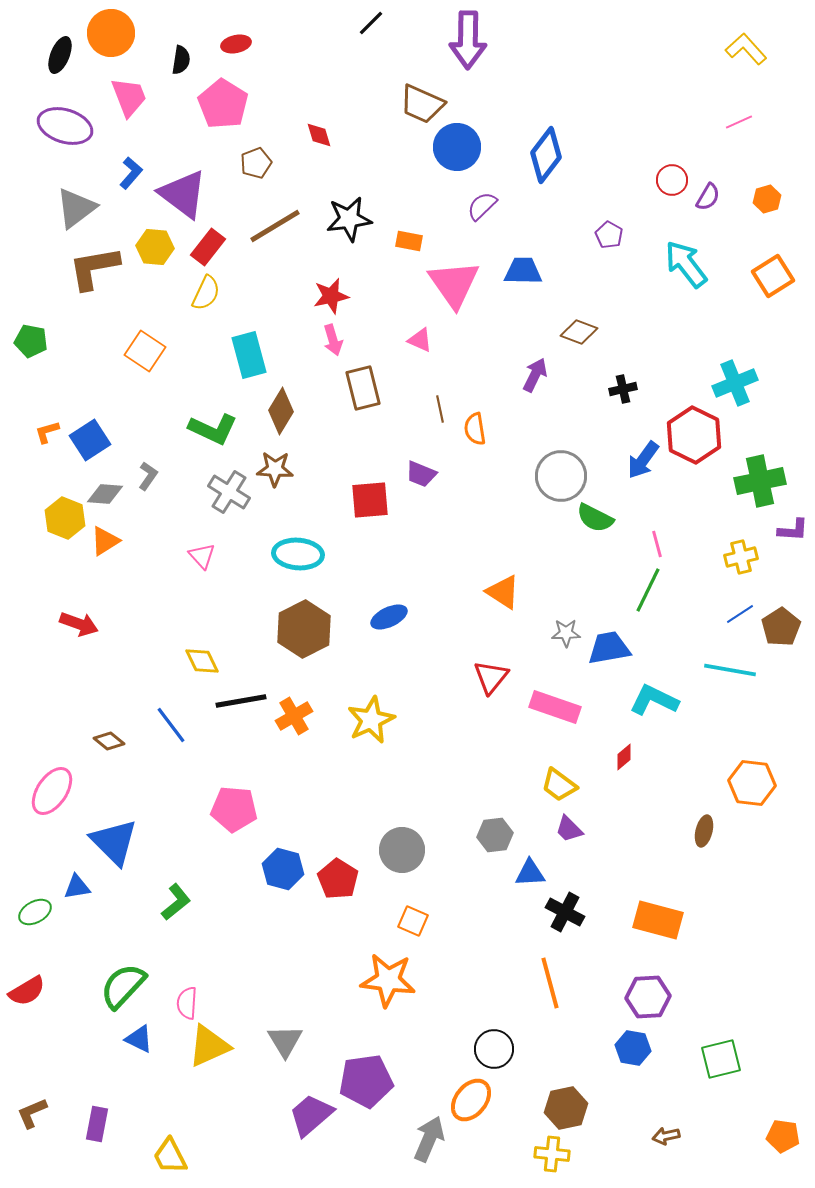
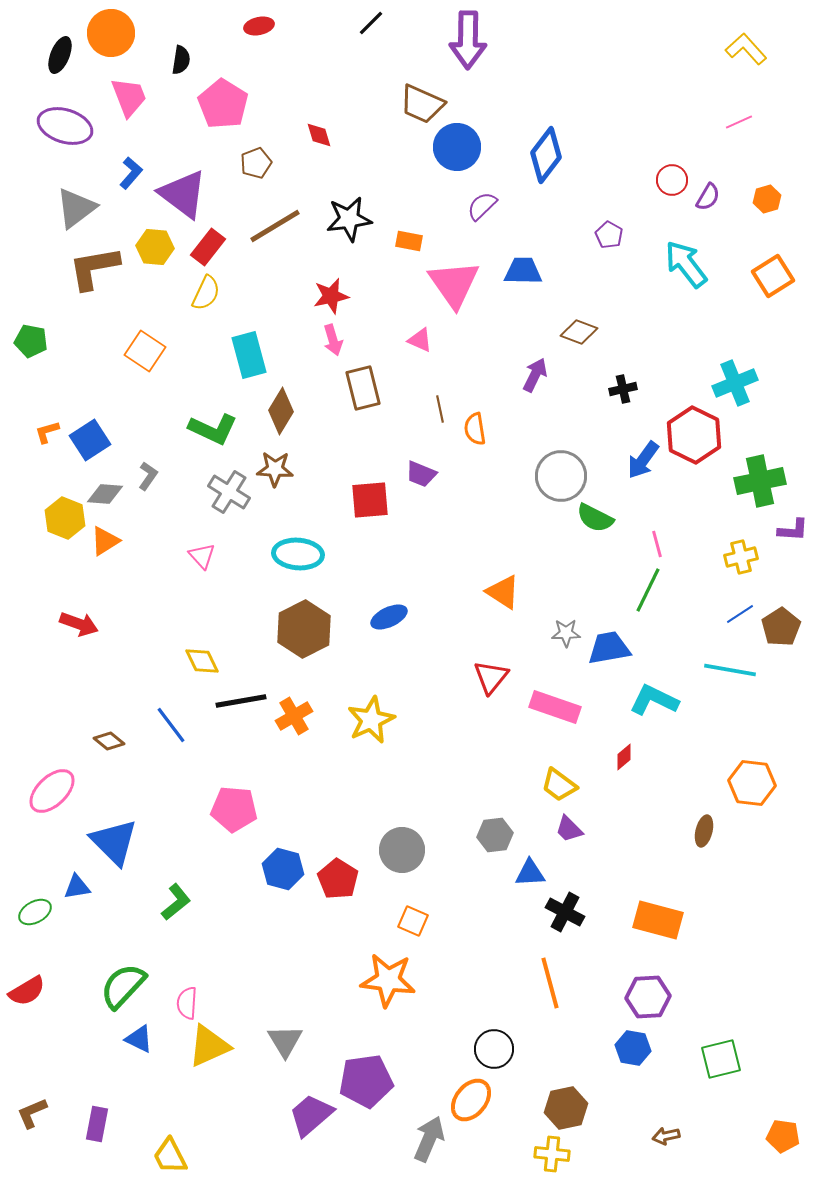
red ellipse at (236, 44): moved 23 px right, 18 px up
pink ellipse at (52, 791): rotated 12 degrees clockwise
